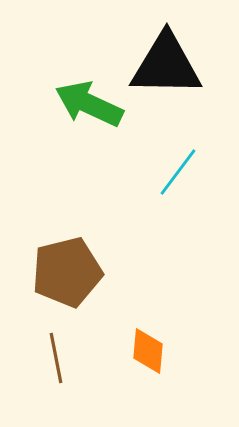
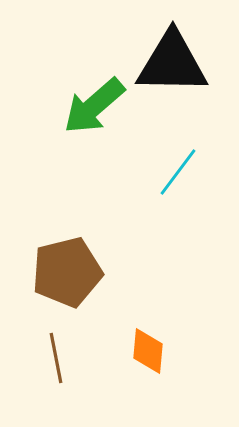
black triangle: moved 6 px right, 2 px up
green arrow: moved 5 px right, 2 px down; rotated 66 degrees counterclockwise
